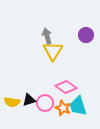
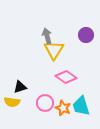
yellow triangle: moved 1 px right, 1 px up
pink diamond: moved 10 px up
black triangle: moved 9 px left, 13 px up
cyan trapezoid: moved 3 px right
